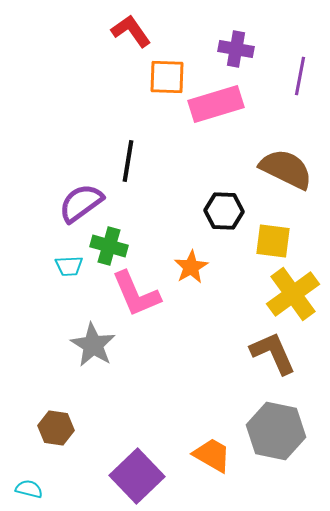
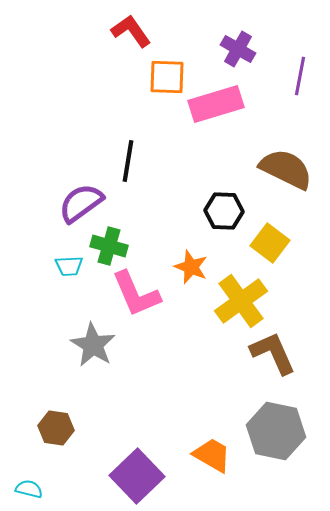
purple cross: moved 2 px right; rotated 20 degrees clockwise
yellow square: moved 3 px left, 2 px down; rotated 30 degrees clockwise
orange star: rotated 20 degrees counterclockwise
yellow cross: moved 52 px left, 7 px down
